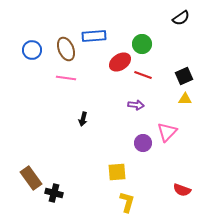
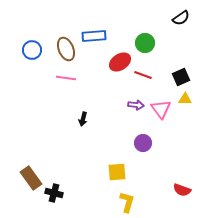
green circle: moved 3 px right, 1 px up
black square: moved 3 px left, 1 px down
pink triangle: moved 6 px left, 23 px up; rotated 20 degrees counterclockwise
